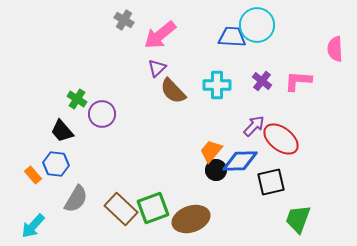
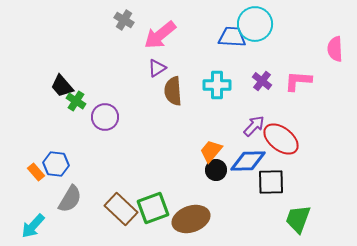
cyan circle: moved 2 px left, 1 px up
purple triangle: rotated 12 degrees clockwise
brown semicircle: rotated 40 degrees clockwise
green cross: moved 1 px left, 2 px down
purple circle: moved 3 px right, 3 px down
black trapezoid: moved 45 px up
blue diamond: moved 8 px right
orange rectangle: moved 3 px right, 3 px up
black square: rotated 12 degrees clockwise
gray semicircle: moved 6 px left
